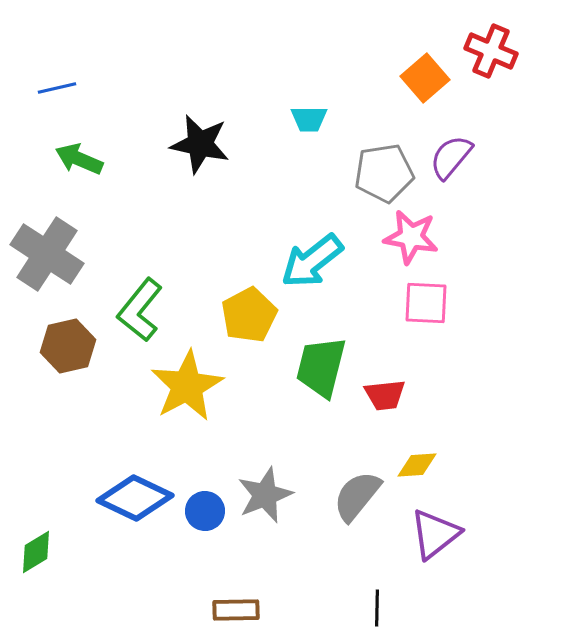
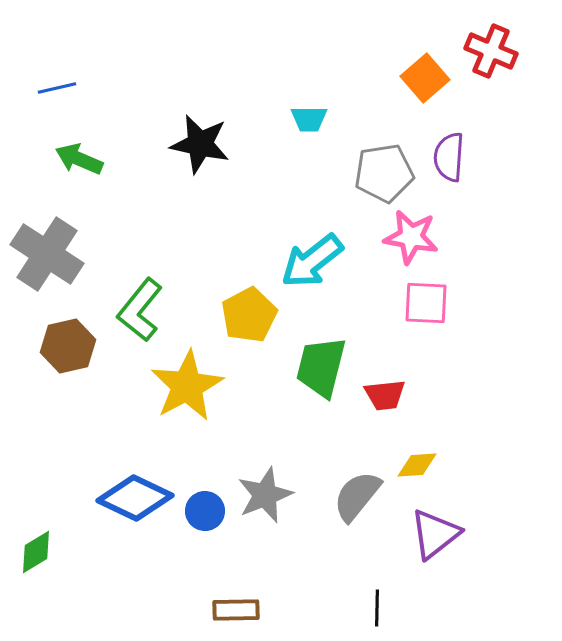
purple semicircle: moved 2 px left; rotated 36 degrees counterclockwise
